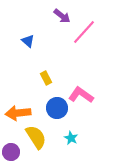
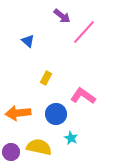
yellow rectangle: rotated 56 degrees clockwise
pink L-shape: moved 2 px right, 1 px down
blue circle: moved 1 px left, 6 px down
yellow semicircle: moved 3 px right, 10 px down; rotated 45 degrees counterclockwise
